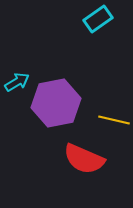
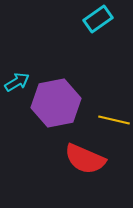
red semicircle: moved 1 px right
